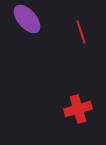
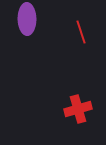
purple ellipse: rotated 40 degrees clockwise
